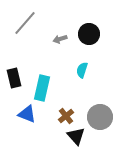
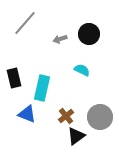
cyan semicircle: rotated 98 degrees clockwise
black triangle: rotated 36 degrees clockwise
